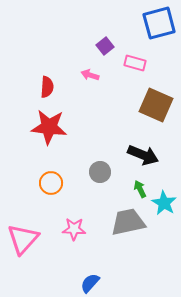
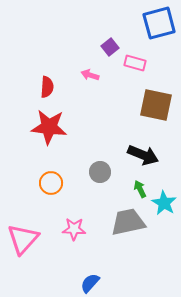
purple square: moved 5 px right, 1 px down
brown square: rotated 12 degrees counterclockwise
